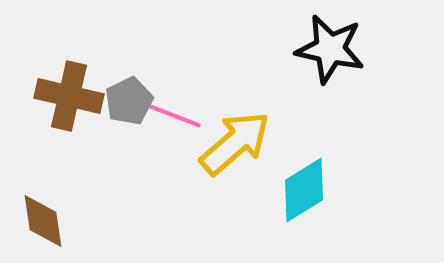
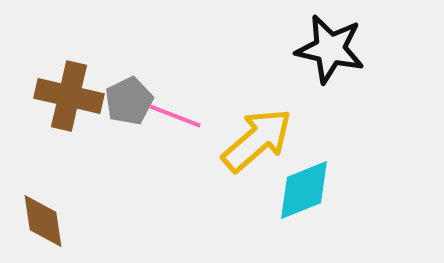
yellow arrow: moved 22 px right, 3 px up
cyan diamond: rotated 10 degrees clockwise
